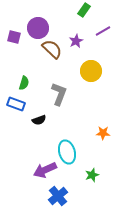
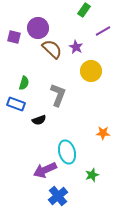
purple star: moved 6 px down; rotated 16 degrees counterclockwise
gray L-shape: moved 1 px left, 1 px down
